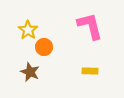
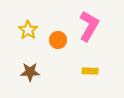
pink L-shape: moved 1 px left; rotated 44 degrees clockwise
orange circle: moved 14 px right, 7 px up
brown star: rotated 24 degrees counterclockwise
